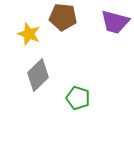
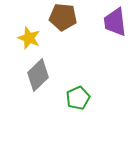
purple trapezoid: rotated 68 degrees clockwise
yellow star: moved 4 px down
green pentagon: rotated 30 degrees clockwise
